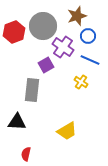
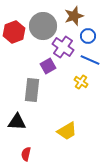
brown star: moved 3 px left
purple square: moved 2 px right, 1 px down
